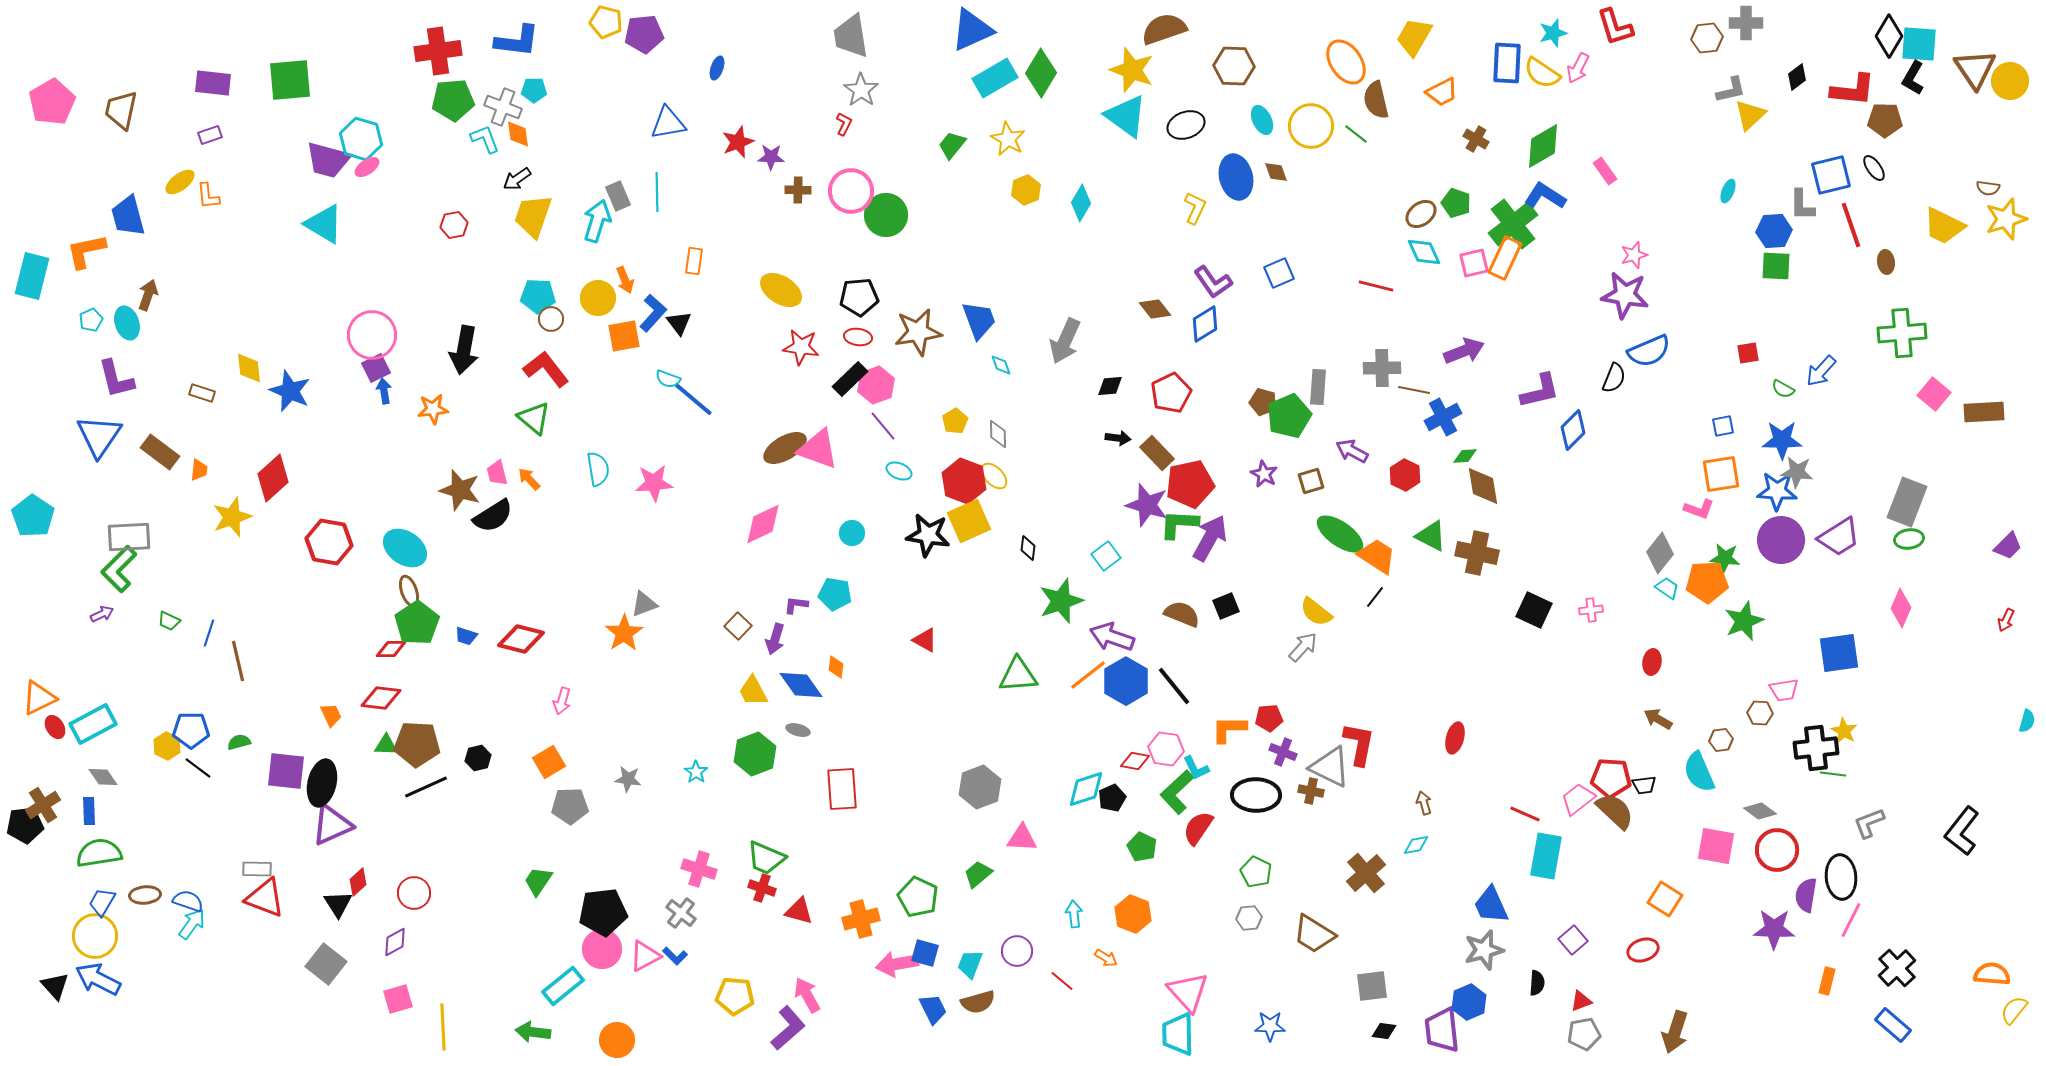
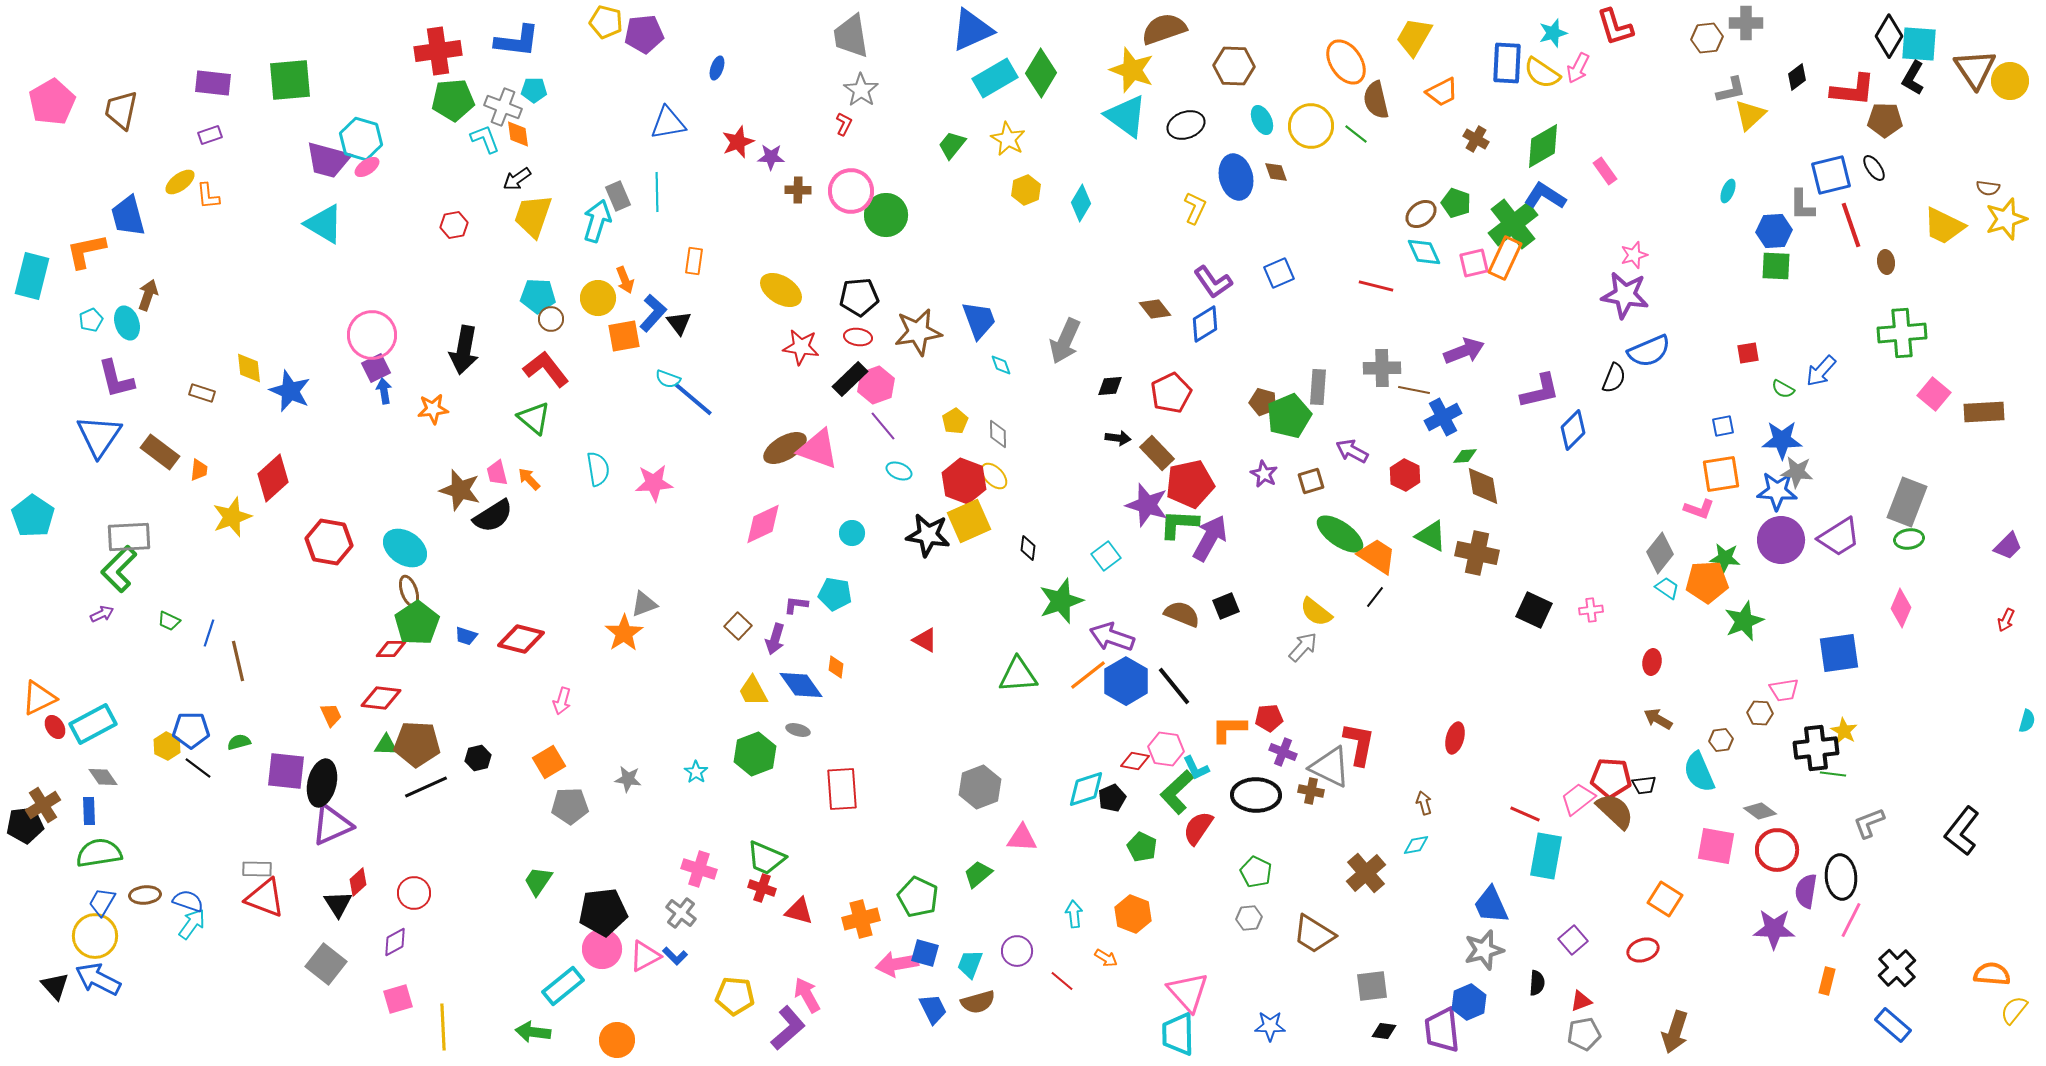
purple semicircle at (1806, 895): moved 4 px up
